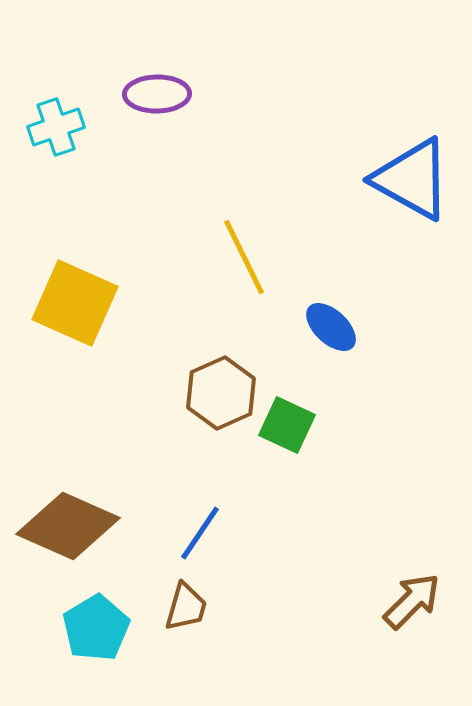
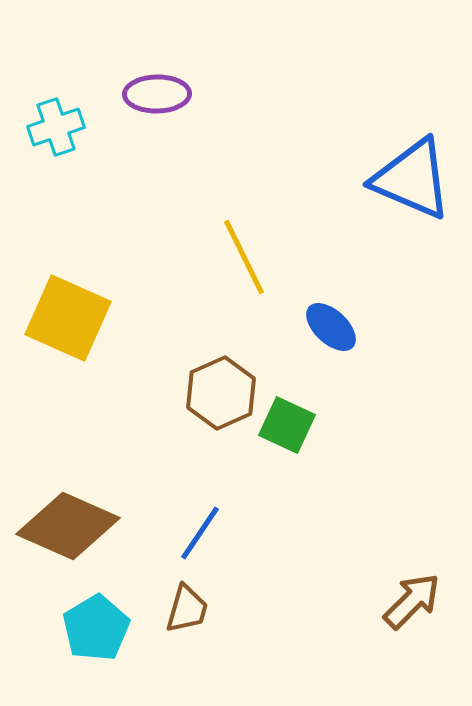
blue triangle: rotated 6 degrees counterclockwise
yellow square: moved 7 px left, 15 px down
brown trapezoid: moved 1 px right, 2 px down
